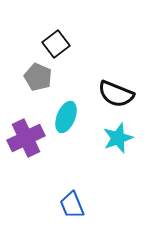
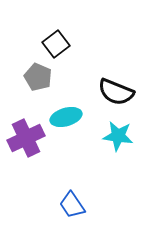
black semicircle: moved 2 px up
cyan ellipse: rotated 52 degrees clockwise
cyan star: moved 2 px up; rotated 28 degrees clockwise
blue trapezoid: rotated 12 degrees counterclockwise
